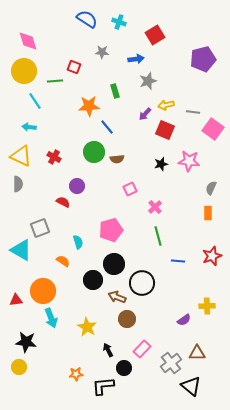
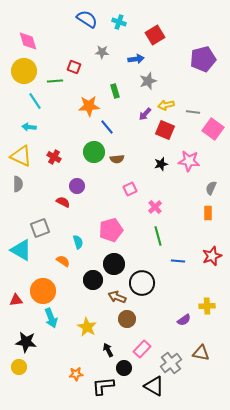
brown triangle at (197, 353): moved 4 px right; rotated 12 degrees clockwise
black triangle at (191, 386): moved 37 px left; rotated 10 degrees counterclockwise
